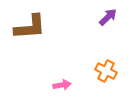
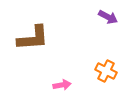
purple arrow: rotated 72 degrees clockwise
brown L-shape: moved 3 px right, 11 px down
